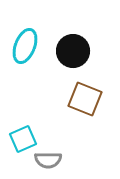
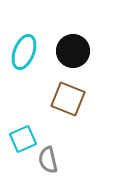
cyan ellipse: moved 1 px left, 6 px down
brown square: moved 17 px left
gray semicircle: rotated 76 degrees clockwise
